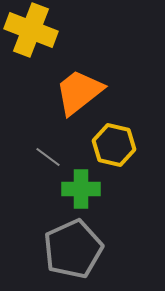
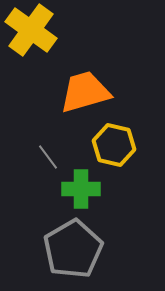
yellow cross: rotated 15 degrees clockwise
orange trapezoid: moved 6 px right; rotated 22 degrees clockwise
gray line: rotated 16 degrees clockwise
gray pentagon: rotated 6 degrees counterclockwise
